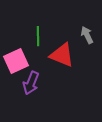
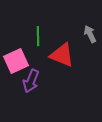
gray arrow: moved 3 px right, 1 px up
purple arrow: moved 2 px up
